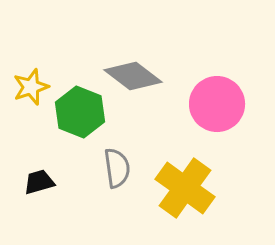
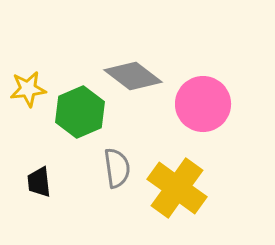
yellow star: moved 3 px left, 2 px down; rotated 12 degrees clockwise
pink circle: moved 14 px left
green hexagon: rotated 15 degrees clockwise
black trapezoid: rotated 80 degrees counterclockwise
yellow cross: moved 8 px left
